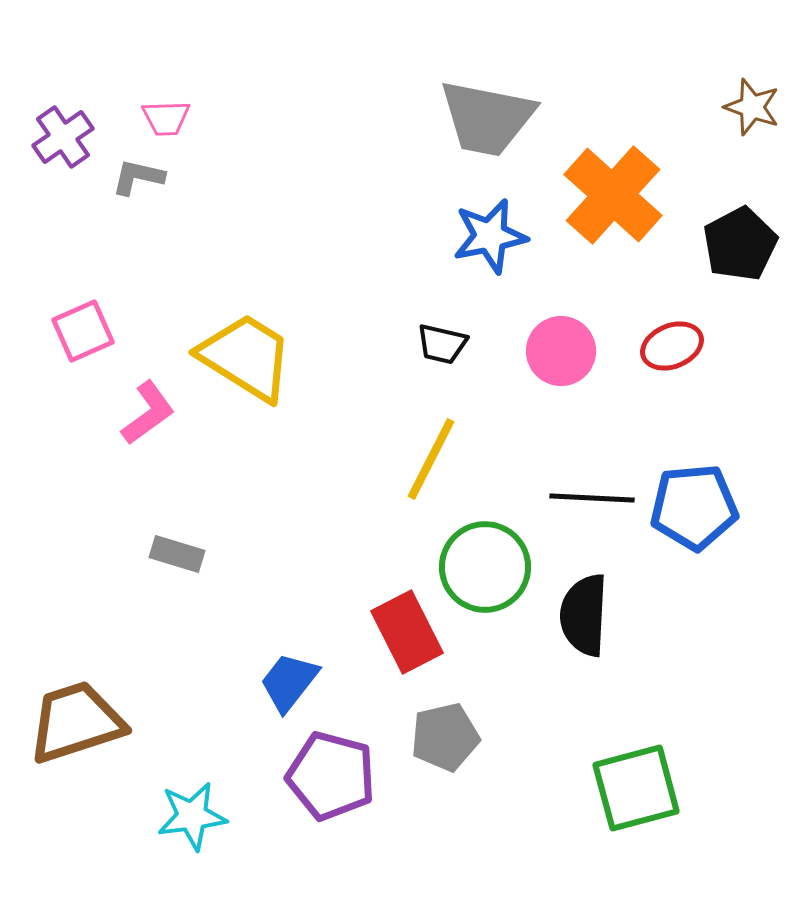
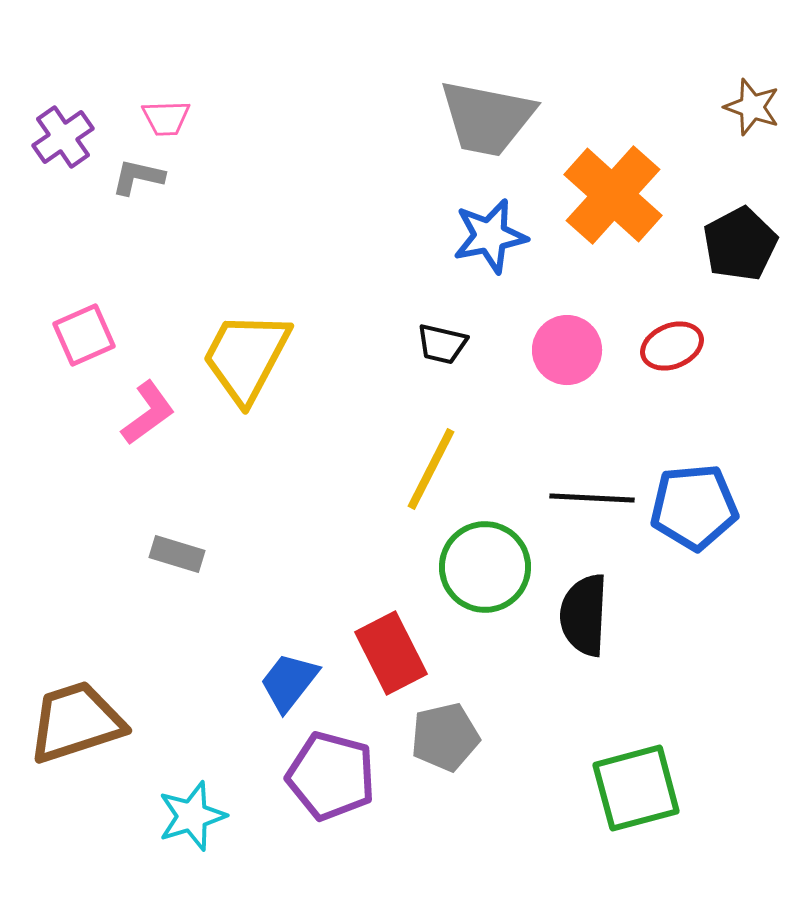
pink square: moved 1 px right, 4 px down
pink circle: moved 6 px right, 1 px up
yellow trapezoid: rotated 94 degrees counterclockwise
yellow line: moved 10 px down
red rectangle: moved 16 px left, 21 px down
cyan star: rotated 10 degrees counterclockwise
